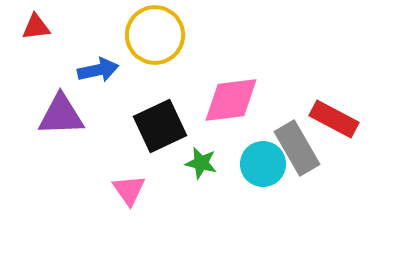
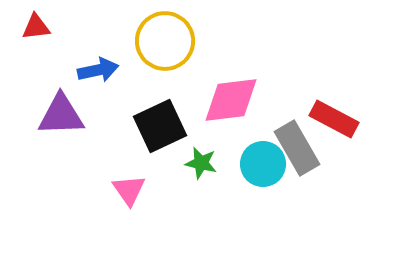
yellow circle: moved 10 px right, 6 px down
